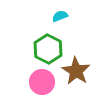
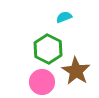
cyan semicircle: moved 4 px right, 1 px down
